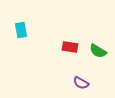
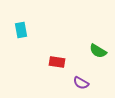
red rectangle: moved 13 px left, 15 px down
